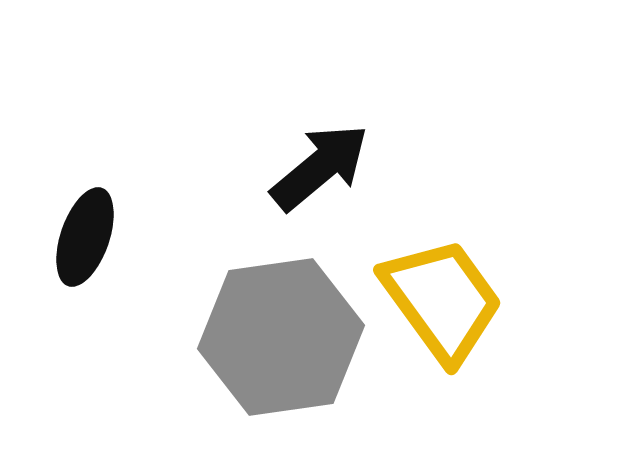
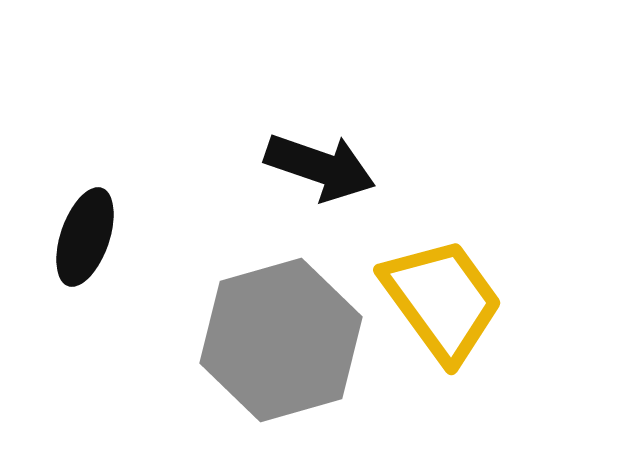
black arrow: rotated 59 degrees clockwise
gray hexagon: moved 3 px down; rotated 8 degrees counterclockwise
